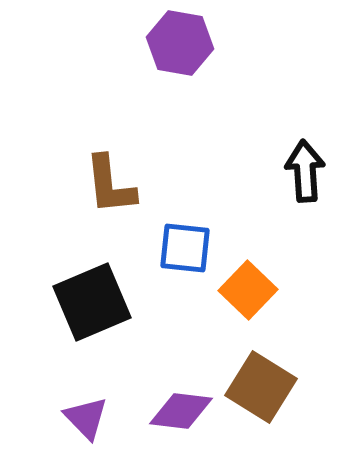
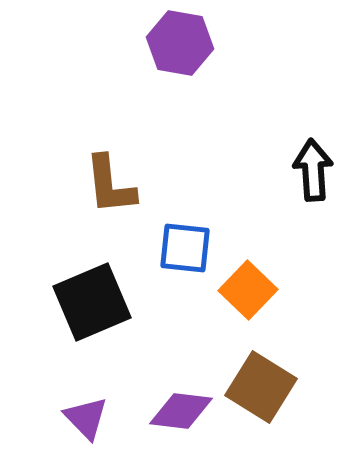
black arrow: moved 8 px right, 1 px up
